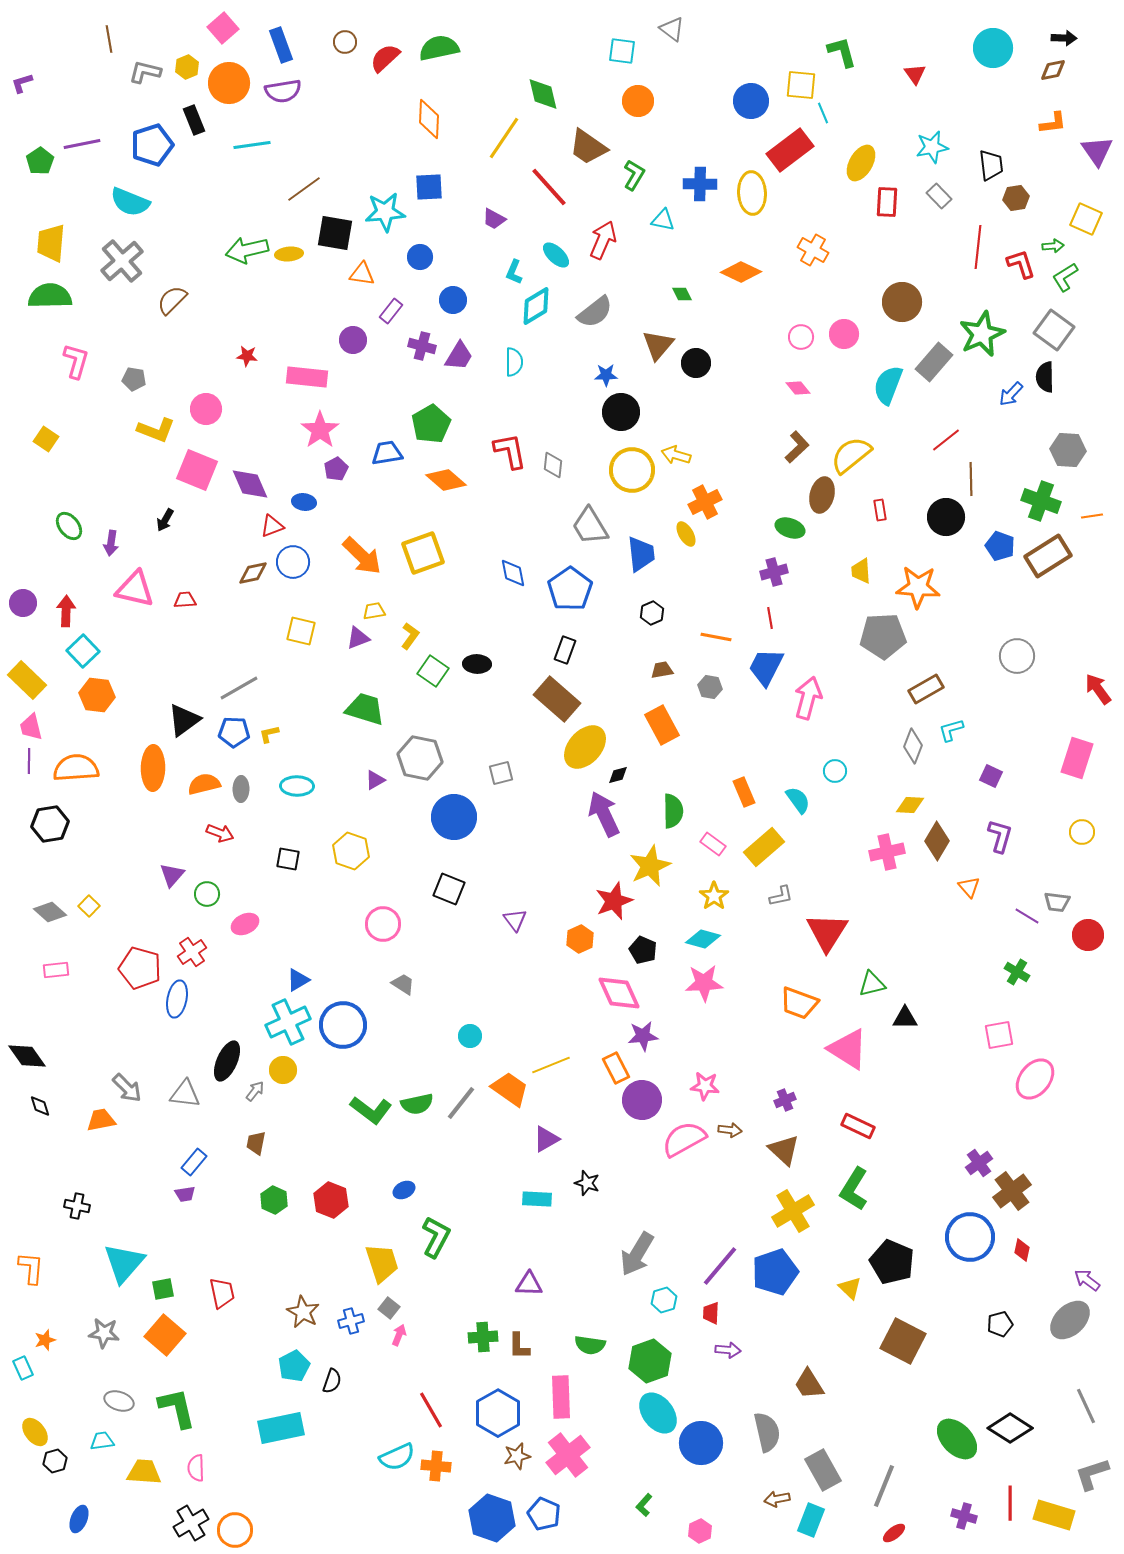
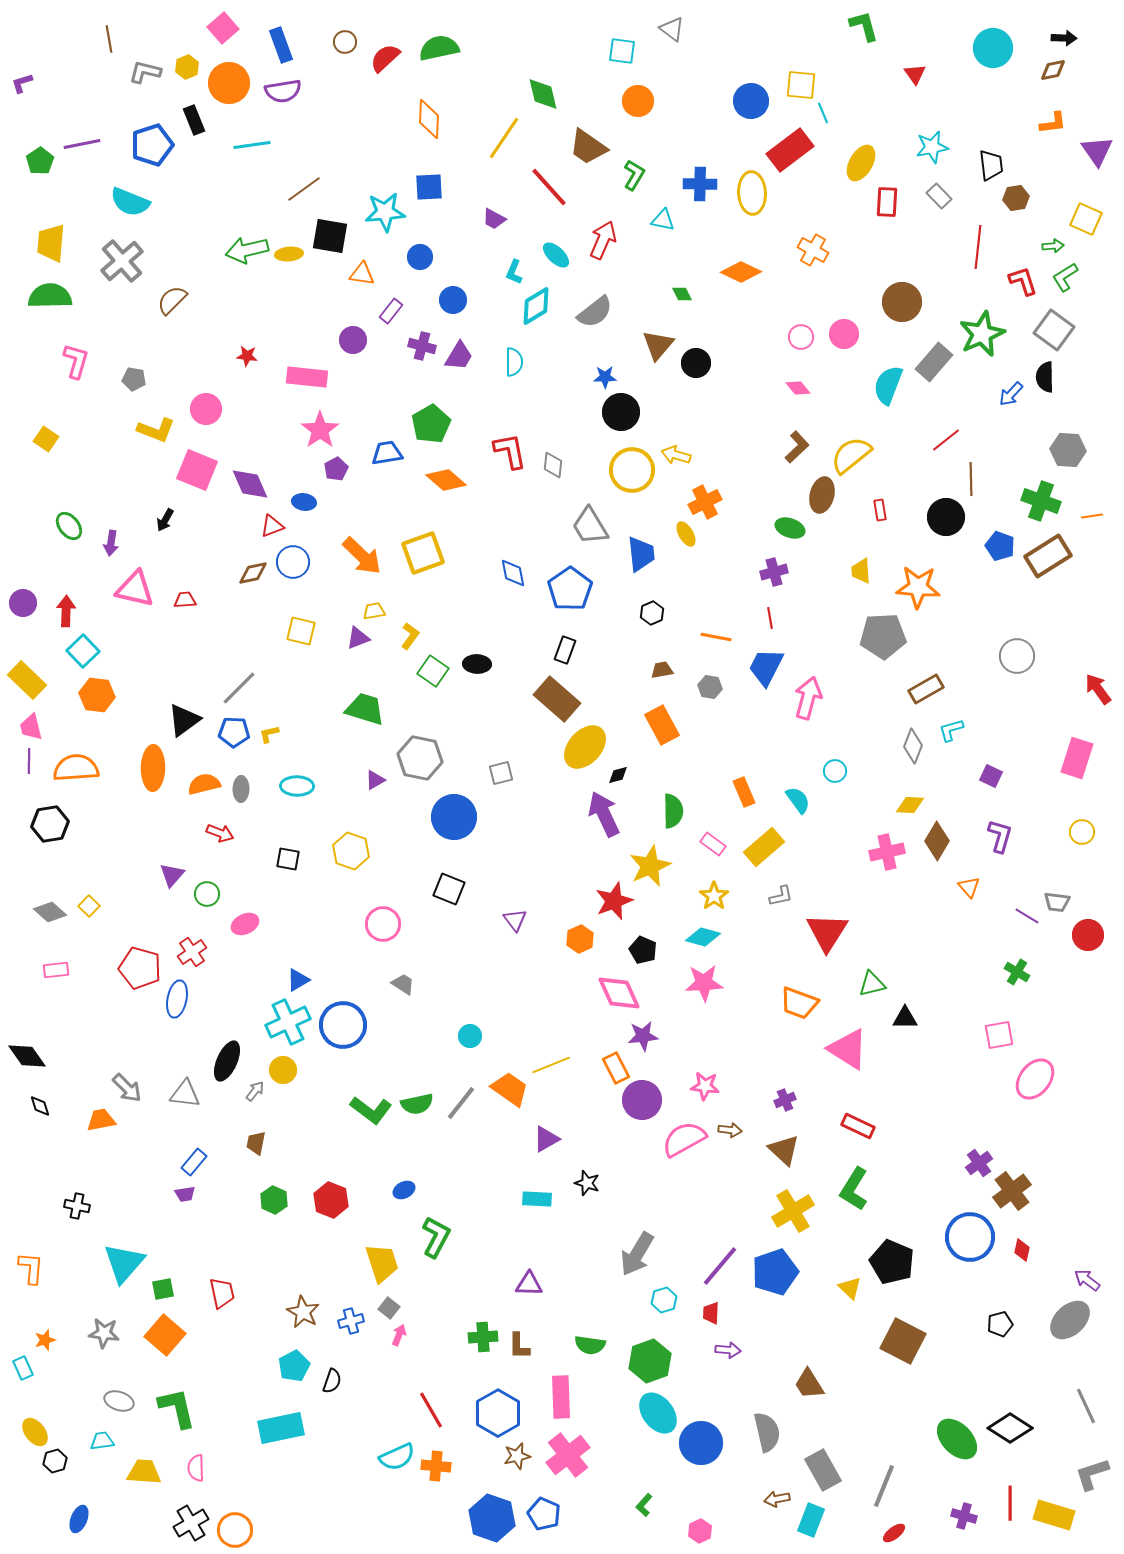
green L-shape at (842, 52): moved 22 px right, 26 px up
black square at (335, 233): moved 5 px left, 3 px down
red L-shape at (1021, 264): moved 2 px right, 17 px down
blue star at (606, 375): moved 1 px left, 2 px down
gray line at (239, 688): rotated 15 degrees counterclockwise
cyan diamond at (703, 939): moved 2 px up
